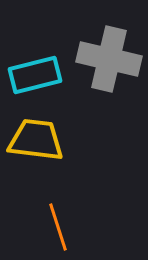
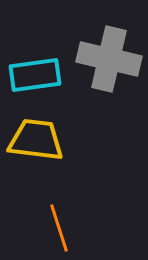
cyan rectangle: rotated 6 degrees clockwise
orange line: moved 1 px right, 1 px down
